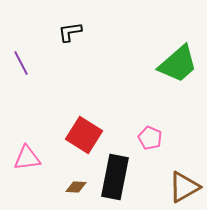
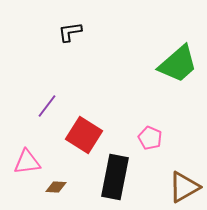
purple line: moved 26 px right, 43 px down; rotated 65 degrees clockwise
pink triangle: moved 4 px down
brown diamond: moved 20 px left
